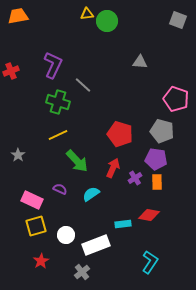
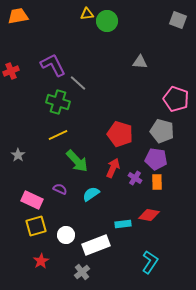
purple L-shape: rotated 52 degrees counterclockwise
gray line: moved 5 px left, 2 px up
purple cross: rotated 24 degrees counterclockwise
